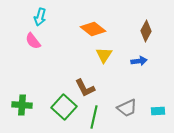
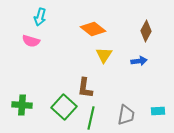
pink semicircle: moved 2 px left; rotated 36 degrees counterclockwise
brown L-shape: rotated 35 degrees clockwise
gray trapezoid: moved 1 px left, 7 px down; rotated 55 degrees counterclockwise
green line: moved 3 px left, 1 px down
